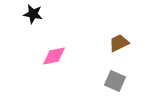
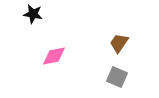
brown trapezoid: rotated 30 degrees counterclockwise
gray square: moved 2 px right, 4 px up
